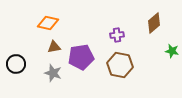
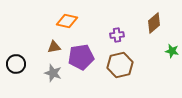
orange diamond: moved 19 px right, 2 px up
brown hexagon: rotated 25 degrees counterclockwise
